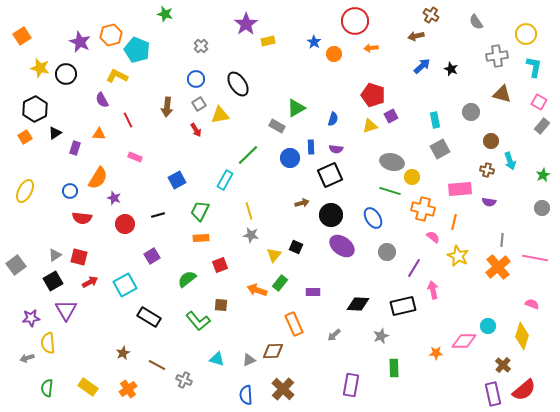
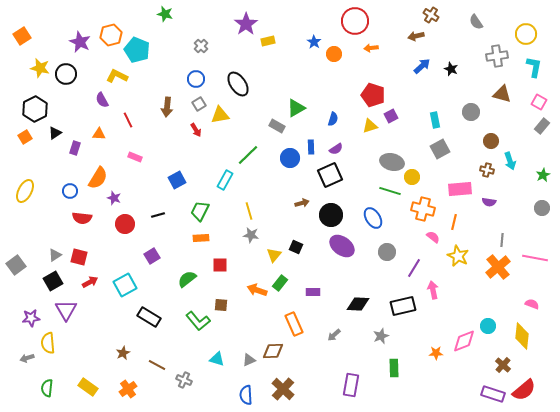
purple semicircle at (336, 149): rotated 40 degrees counterclockwise
red square at (220, 265): rotated 21 degrees clockwise
yellow diamond at (522, 336): rotated 12 degrees counterclockwise
pink diamond at (464, 341): rotated 20 degrees counterclockwise
purple rectangle at (493, 394): rotated 60 degrees counterclockwise
